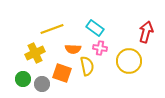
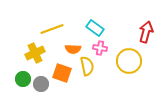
gray circle: moved 1 px left
